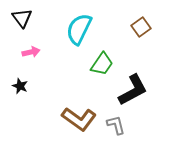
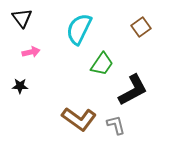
black star: rotated 21 degrees counterclockwise
